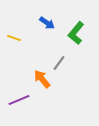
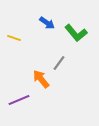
green L-shape: rotated 80 degrees counterclockwise
orange arrow: moved 1 px left
